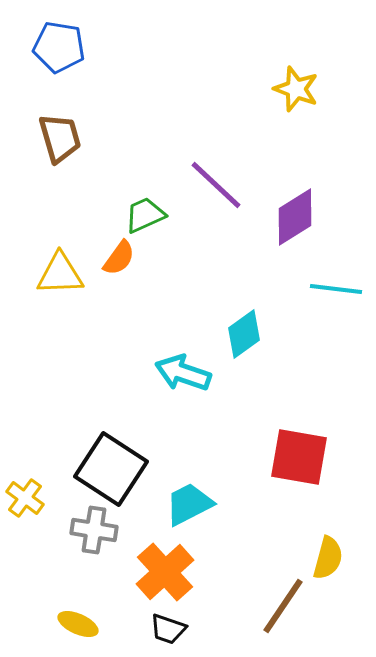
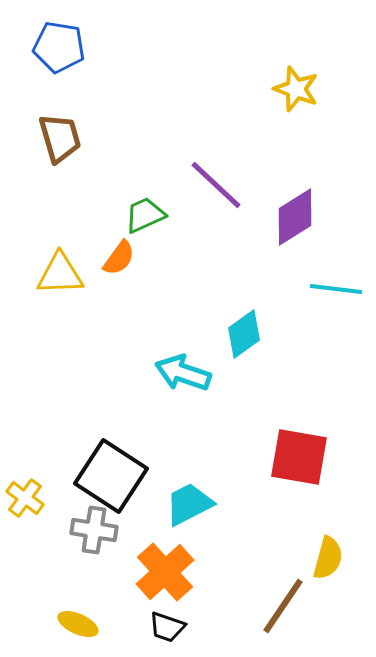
black square: moved 7 px down
black trapezoid: moved 1 px left, 2 px up
